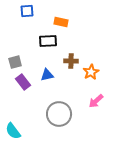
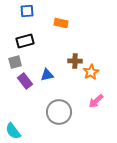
orange rectangle: moved 1 px down
black rectangle: moved 23 px left; rotated 12 degrees counterclockwise
brown cross: moved 4 px right
purple rectangle: moved 2 px right, 1 px up
gray circle: moved 2 px up
